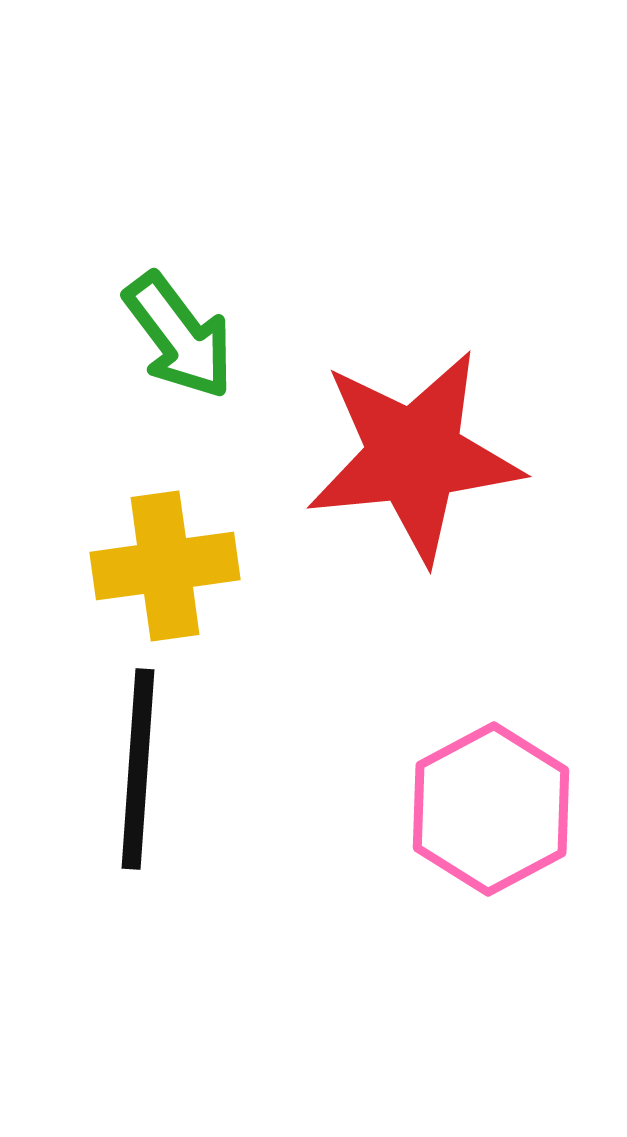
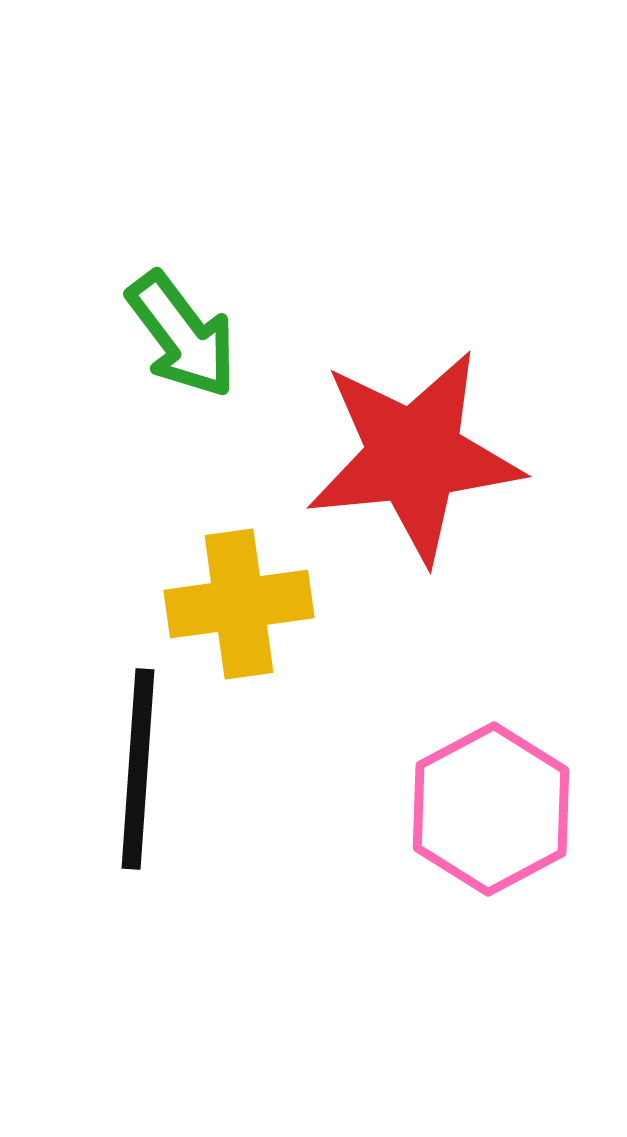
green arrow: moved 3 px right, 1 px up
yellow cross: moved 74 px right, 38 px down
